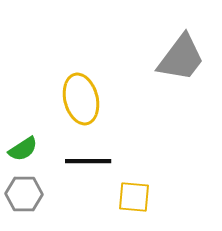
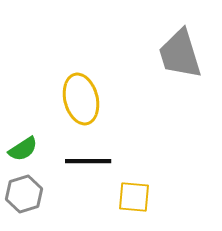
gray trapezoid: moved 1 px left, 4 px up; rotated 126 degrees clockwise
gray hexagon: rotated 18 degrees counterclockwise
